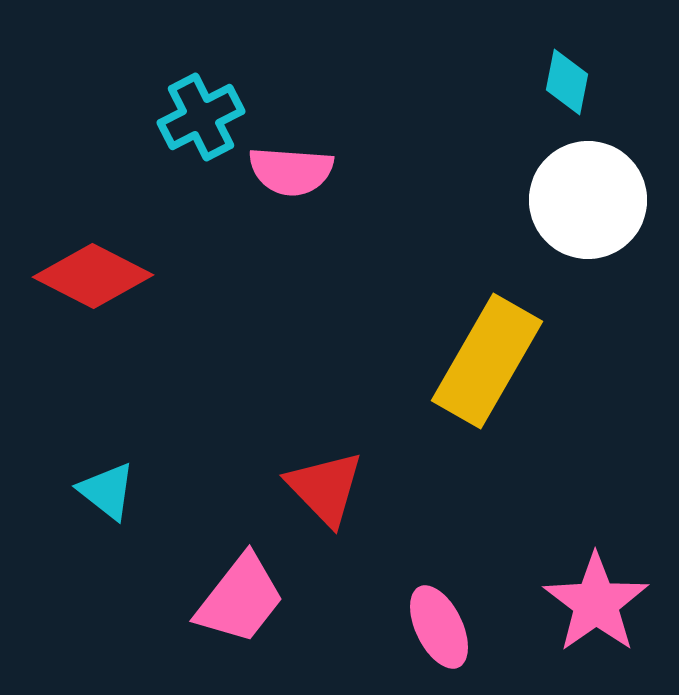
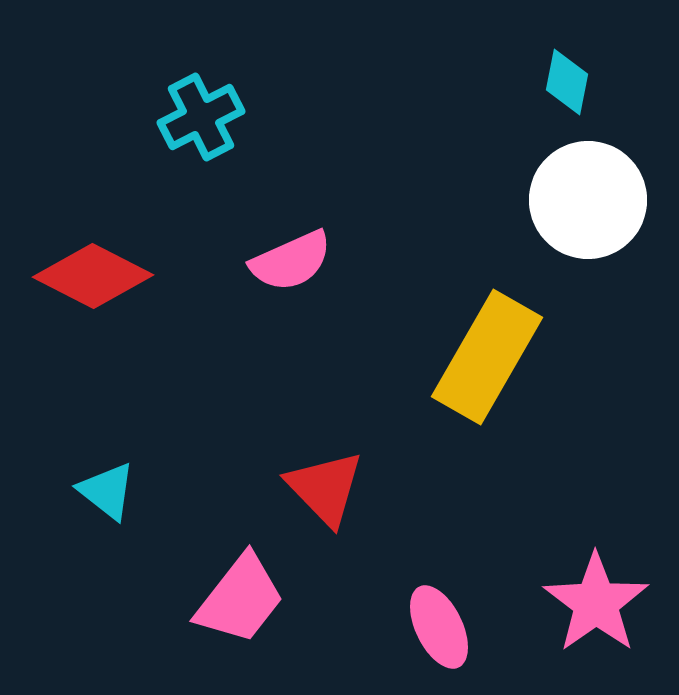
pink semicircle: moved 90 px down; rotated 28 degrees counterclockwise
yellow rectangle: moved 4 px up
